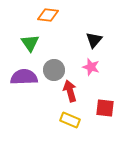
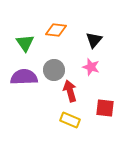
orange diamond: moved 8 px right, 15 px down
green triangle: moved 5 px left
